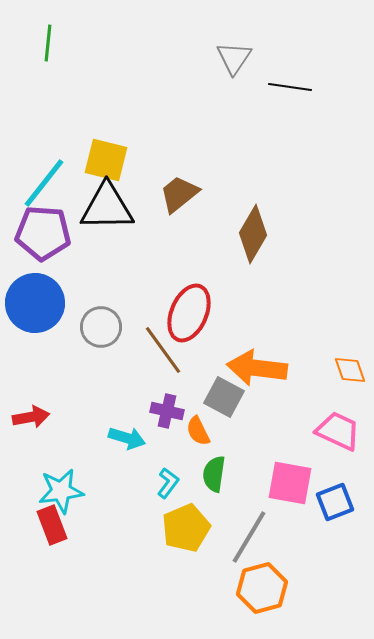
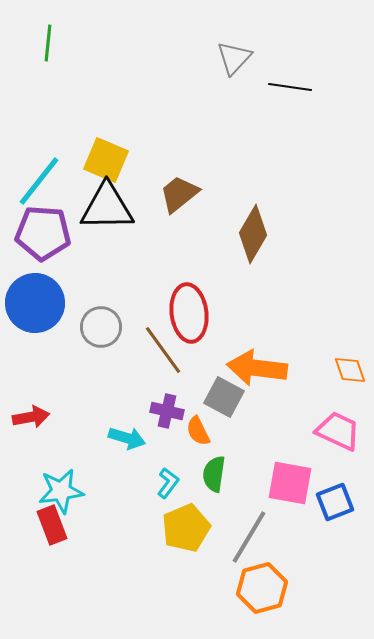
gray triangle: rotated 9 degrees clockwise
yellow square: rotated 9 degrees clockwise
cyan line: moved 5 px left, 2 px up
red ellipse: rotated 30 degrees counterclockwise
